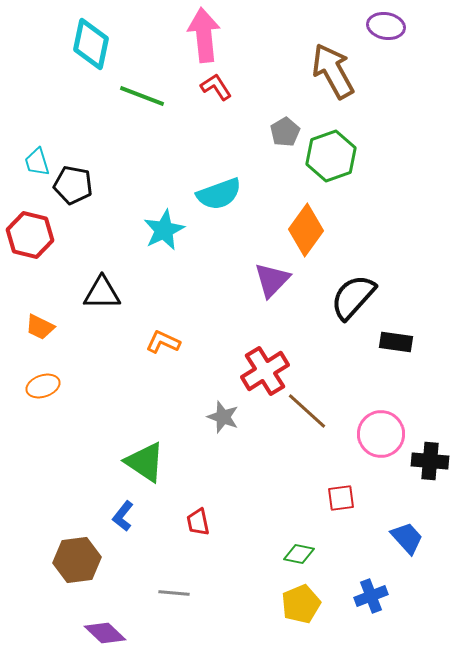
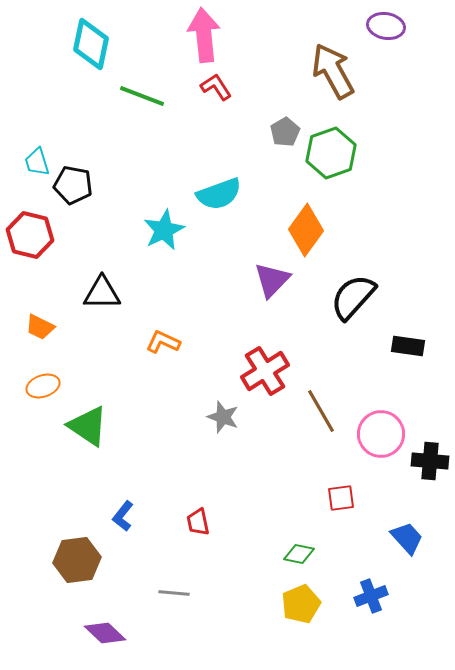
green hexagon: moved 3 px up
black rectangle: moved 12 px right, 4 px down
brown line: moved 14 px right; rotated 18 degrees clockwise
green triangle: moved 57 px left, 36 px up
